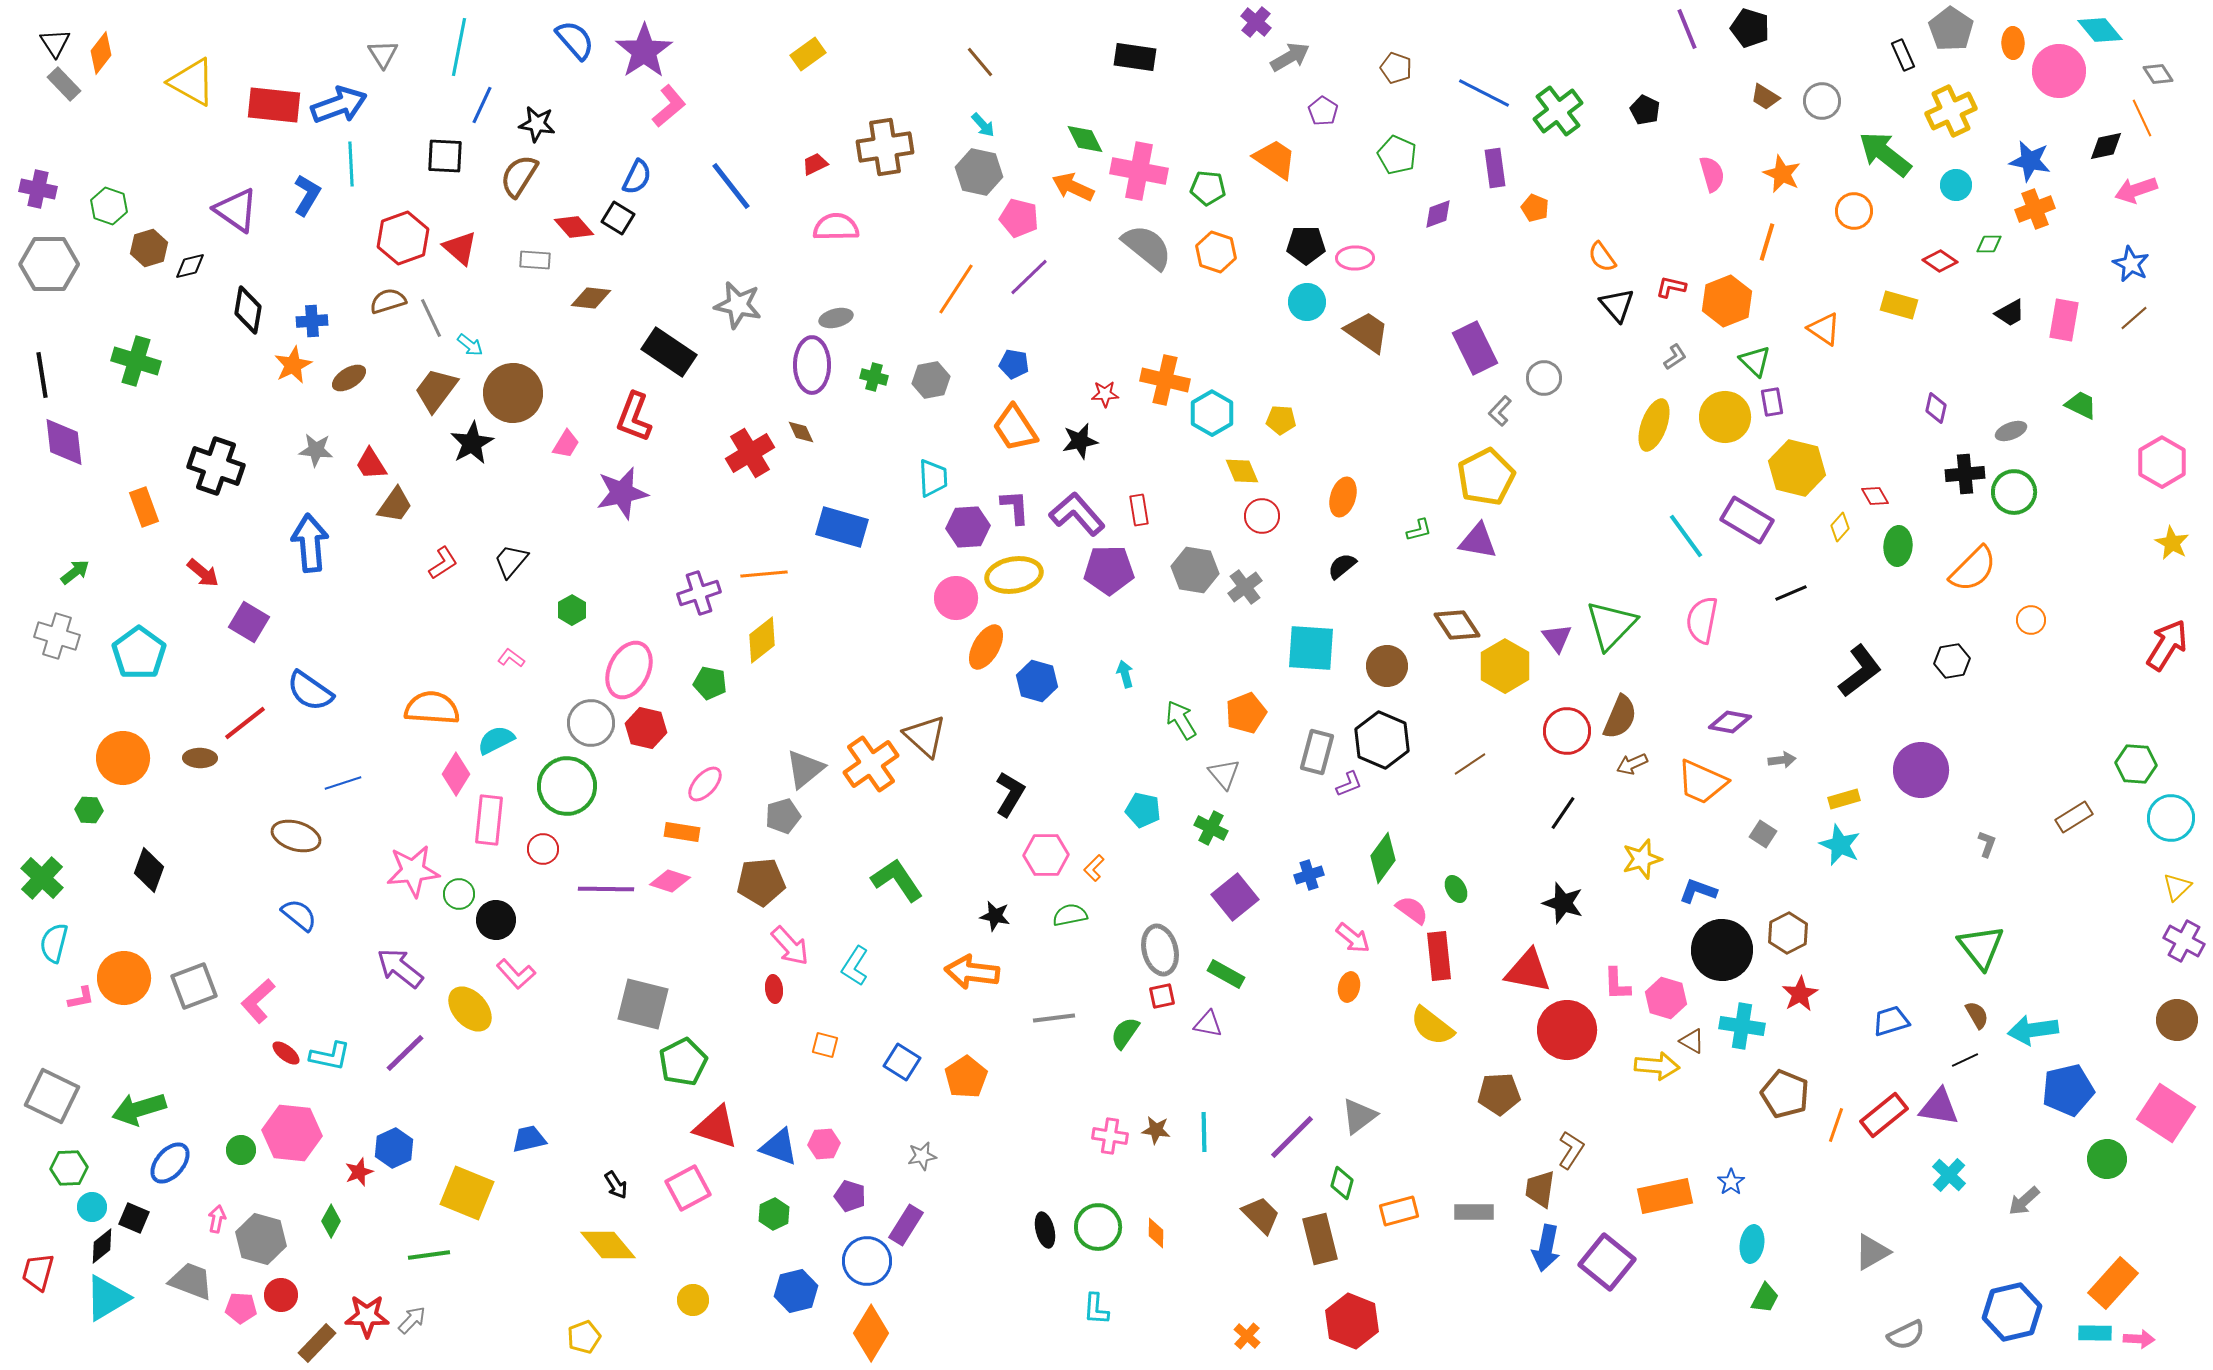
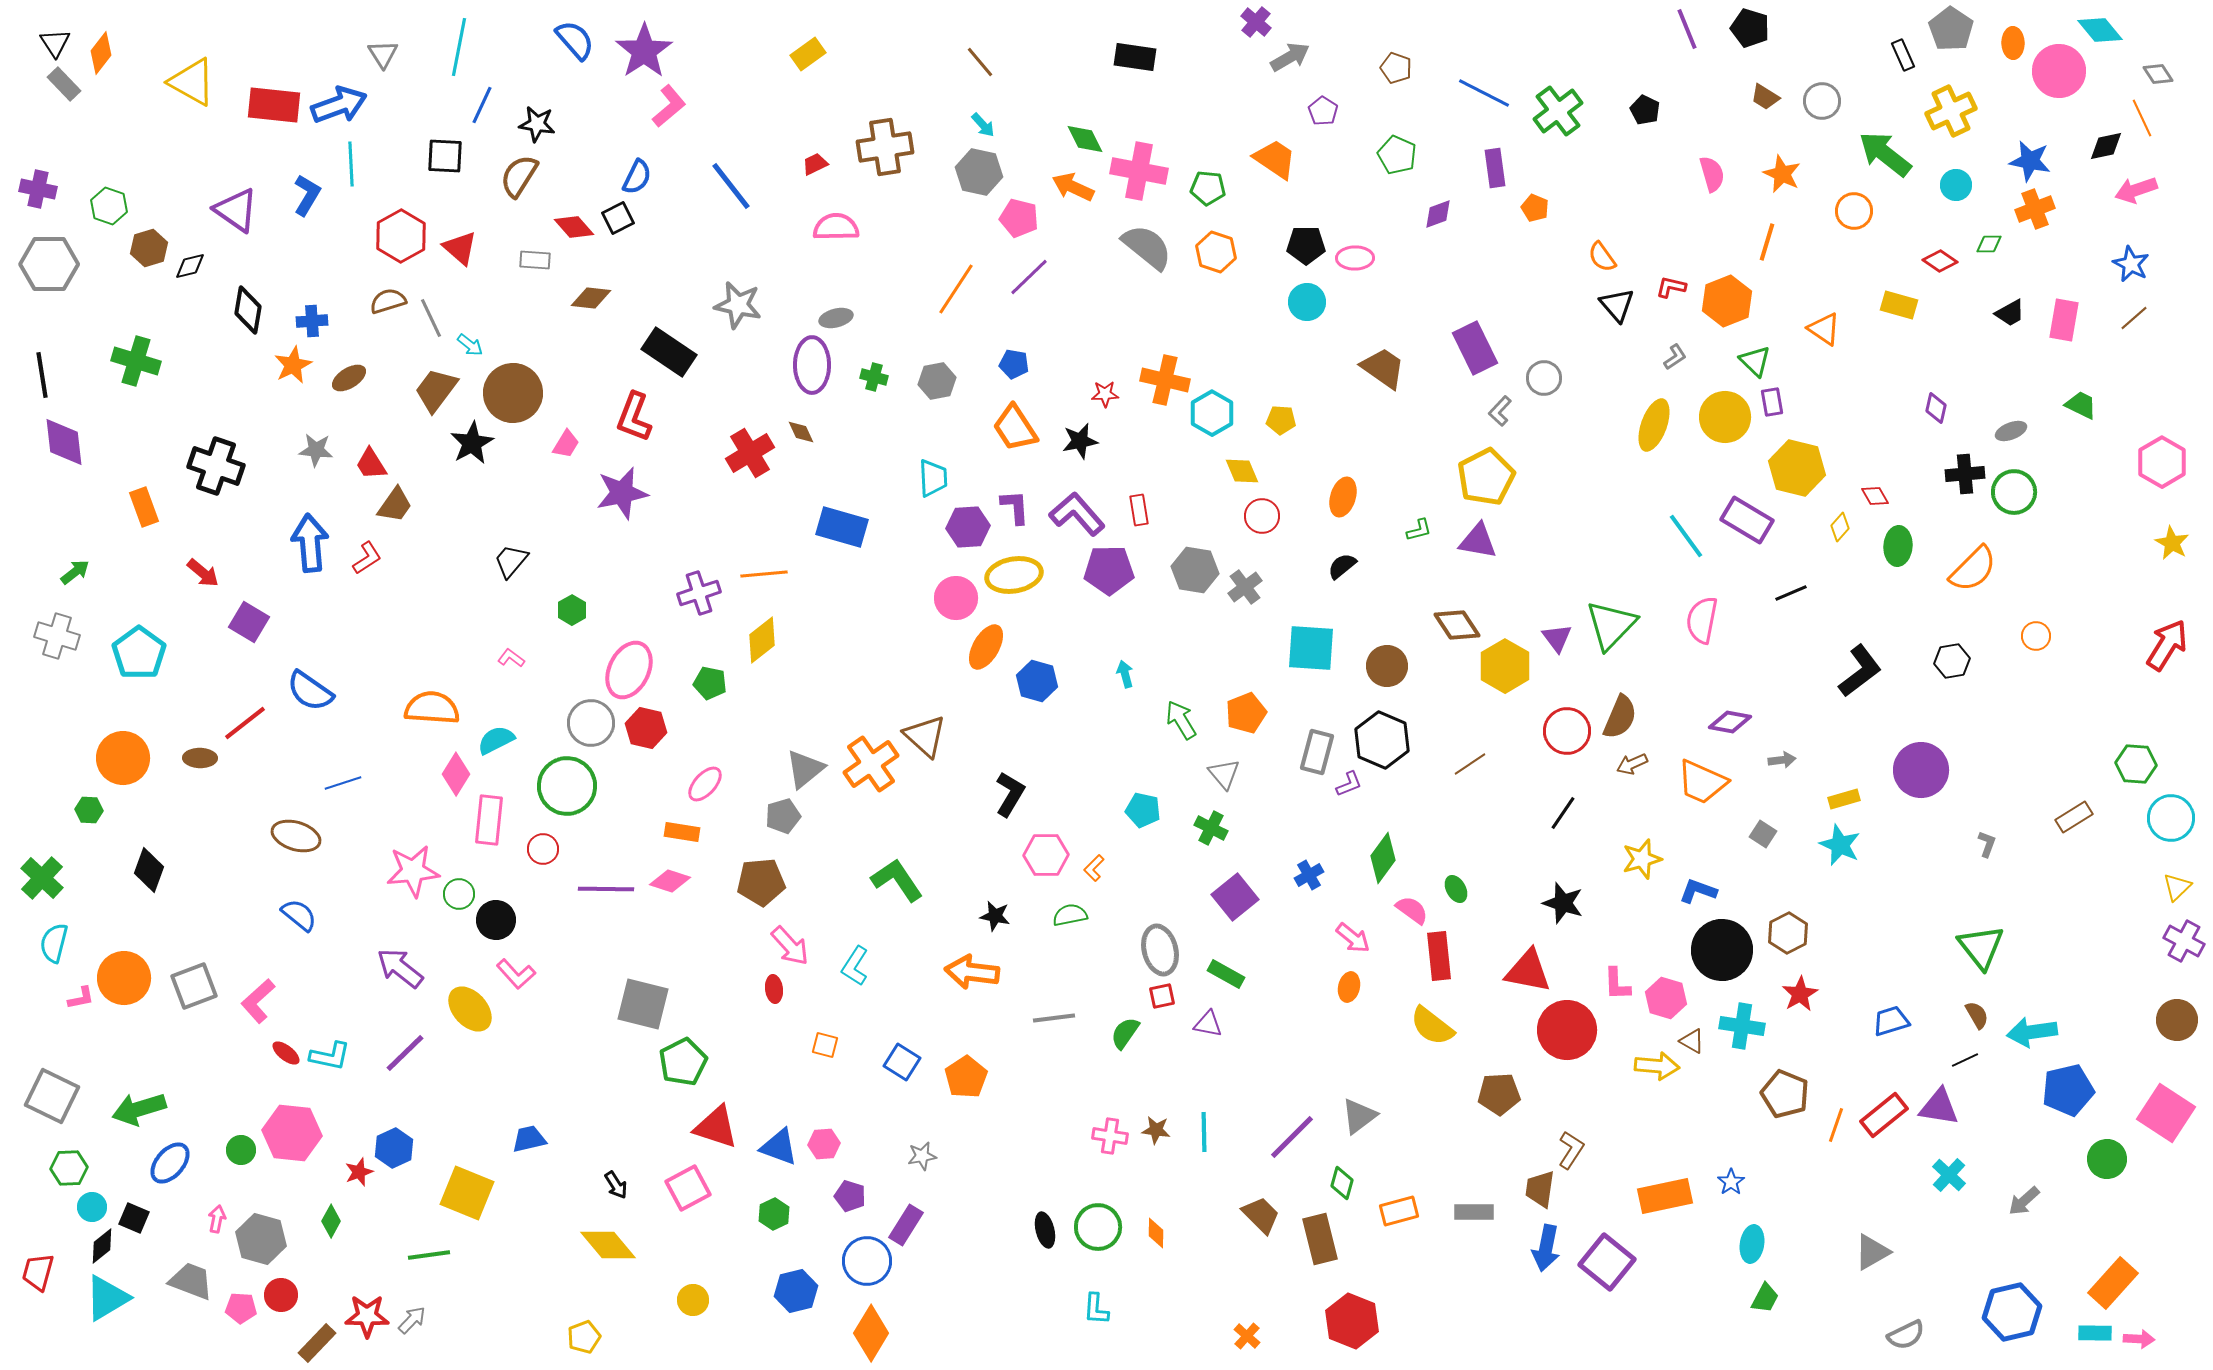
black square at (618, 218): rotated 32 degrees clockwise
red hexagon at (403, 238): moved 2 px left, 2 px up; rotated 9 degrees counterclockwise
brown trapezoid at (1367, 332): moved 16 px right, 36 px down
gray hexagon at (931, 380): moved 6 px right, 1 px down
red L-shape at (443, 563): moved 76 px left, 5 px up
orange circle at (2031, 620): moved 5 px right, 16 px down
blue cross at (1309, 875): rotated 12 degrees counterclockwise
cyan arrow at (2033, 1030): moved 1 px left, 2 px down
